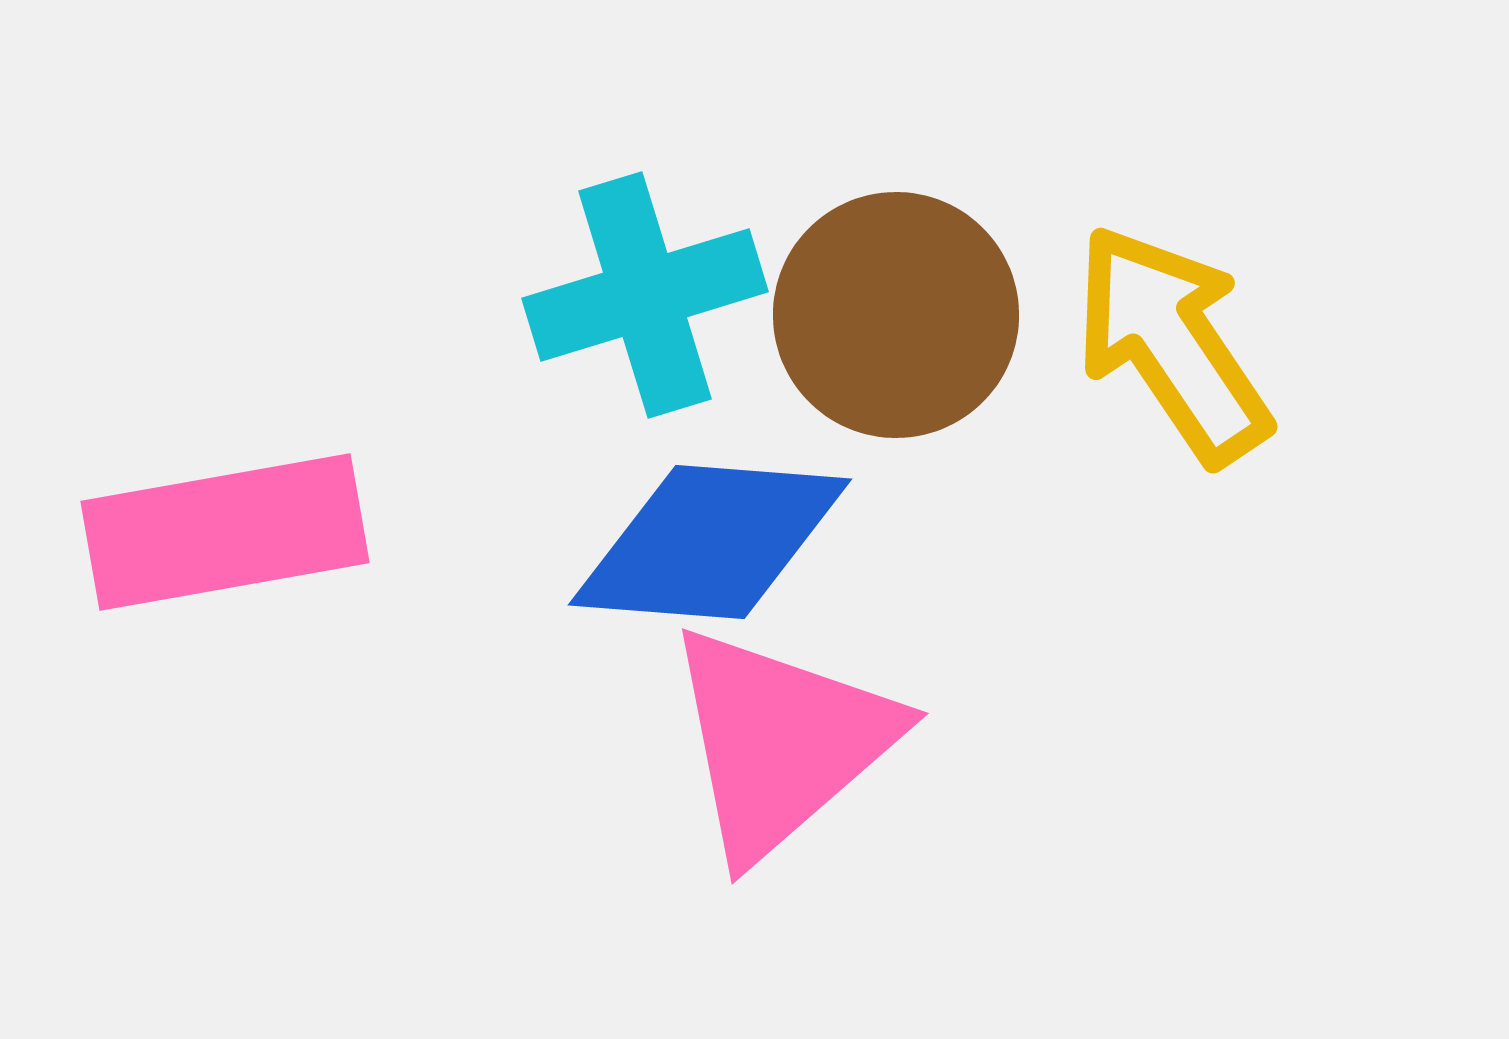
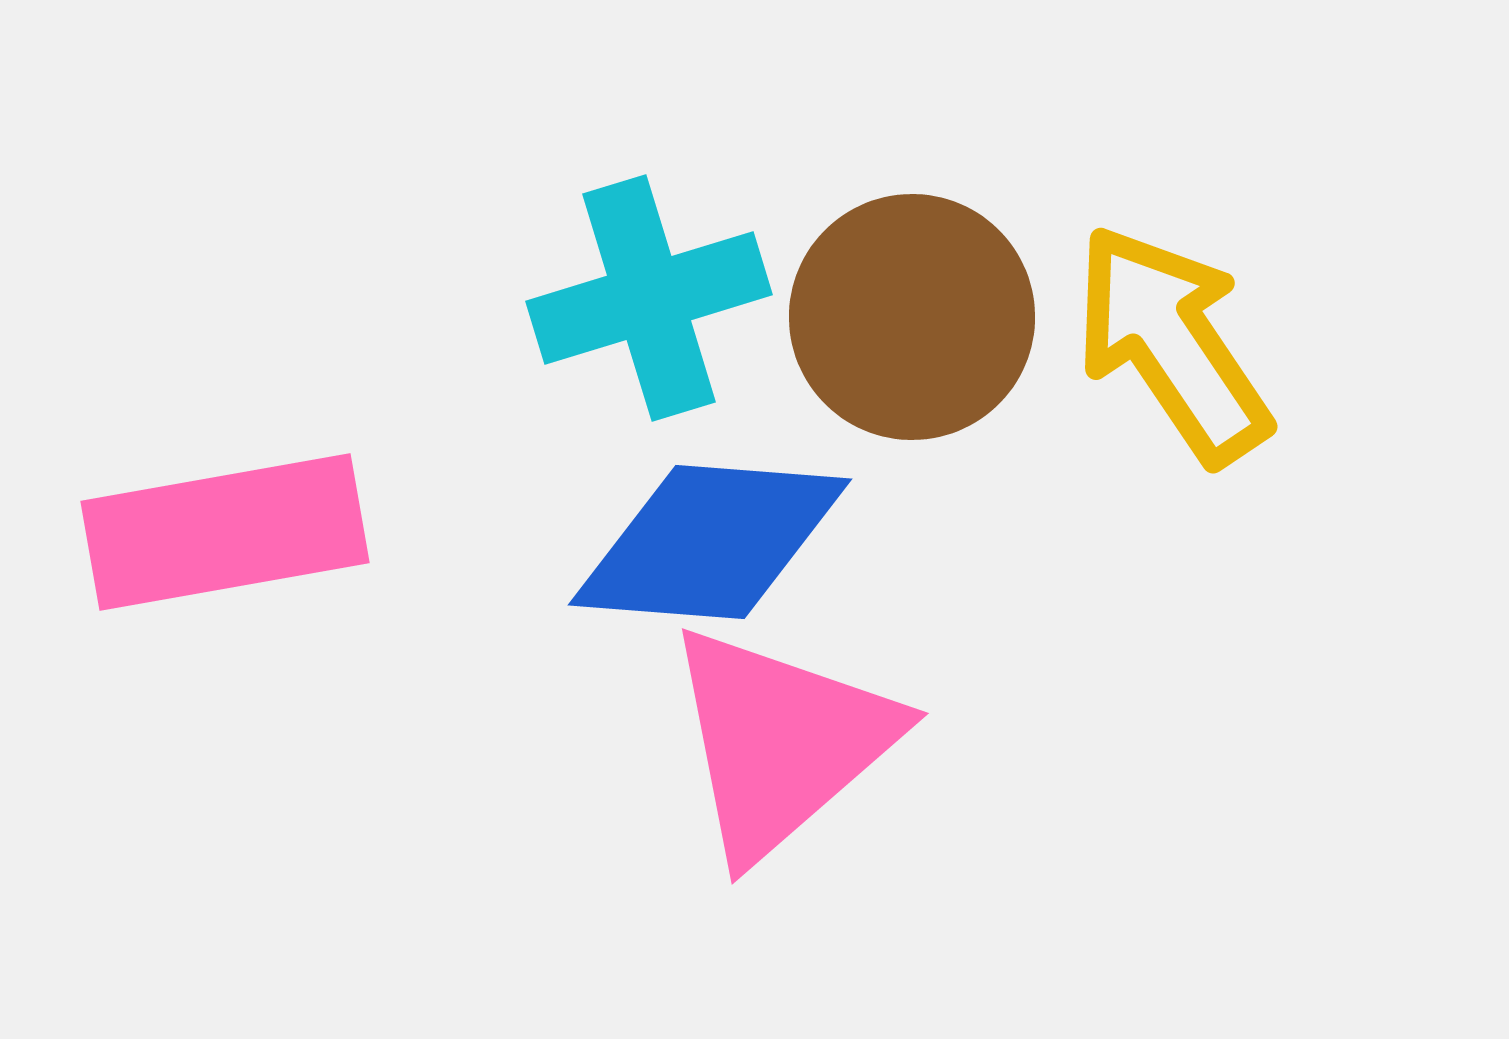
cyan cross: moved 4 px right, 3 px down
brown circle: moved 16 px right, 2 px down
